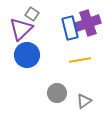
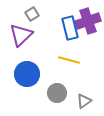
gray square: rotated 24 degrees clockwise
purple cross: moved 2 px up
purple triangle: moved 6 px down
blue circle: moved 19 px down
yellow line: moved 11 px left; rotated 25 degrees clockwise
